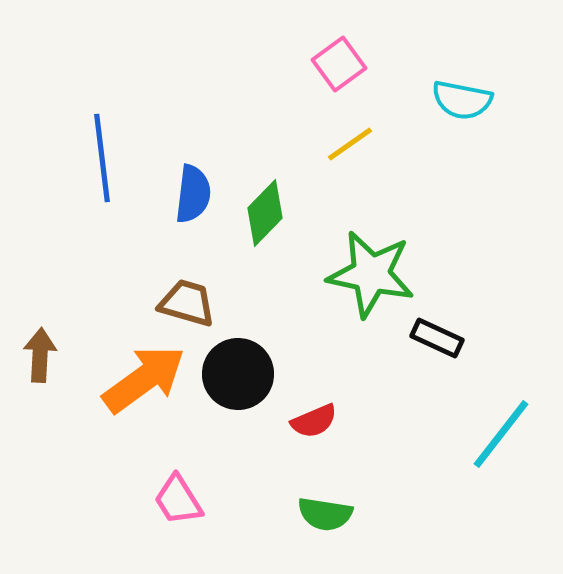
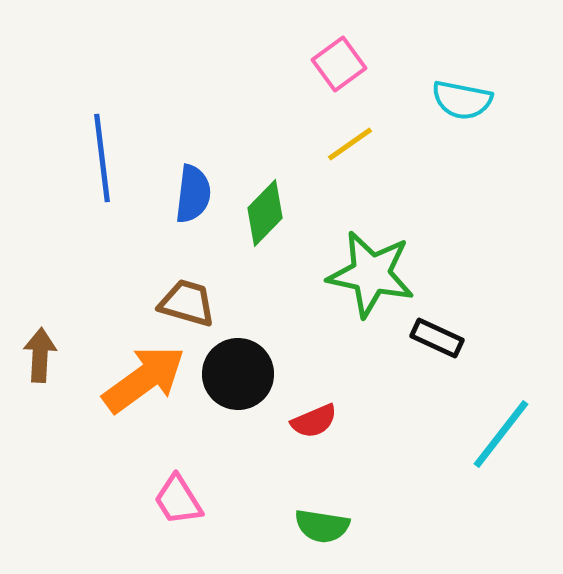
green semicircle: moved 3 px left, 12 px down
